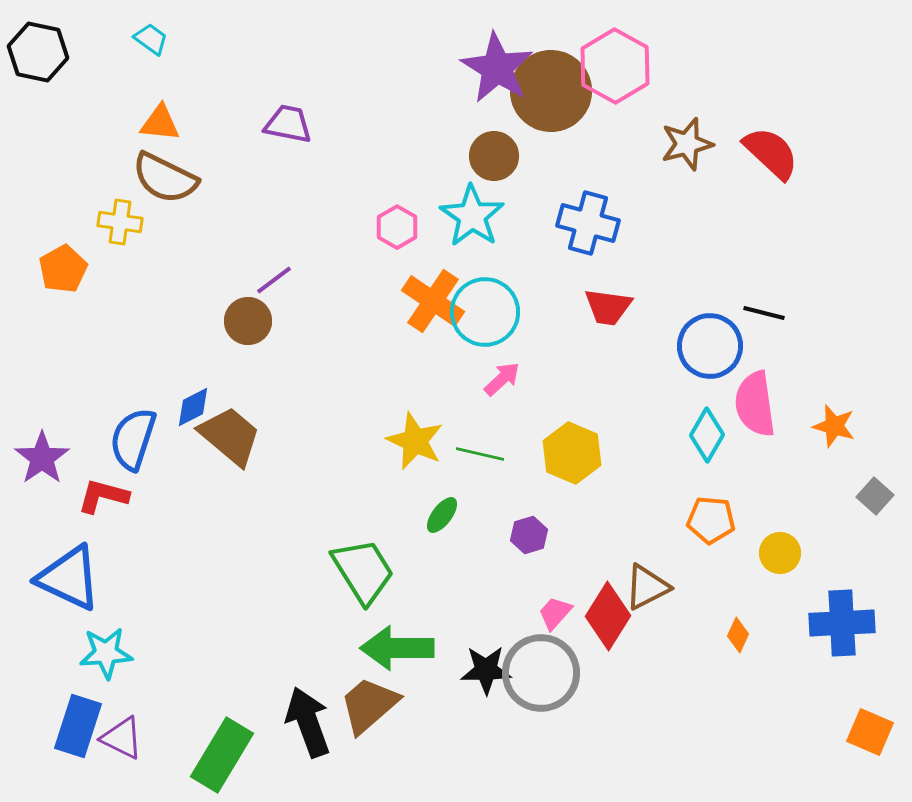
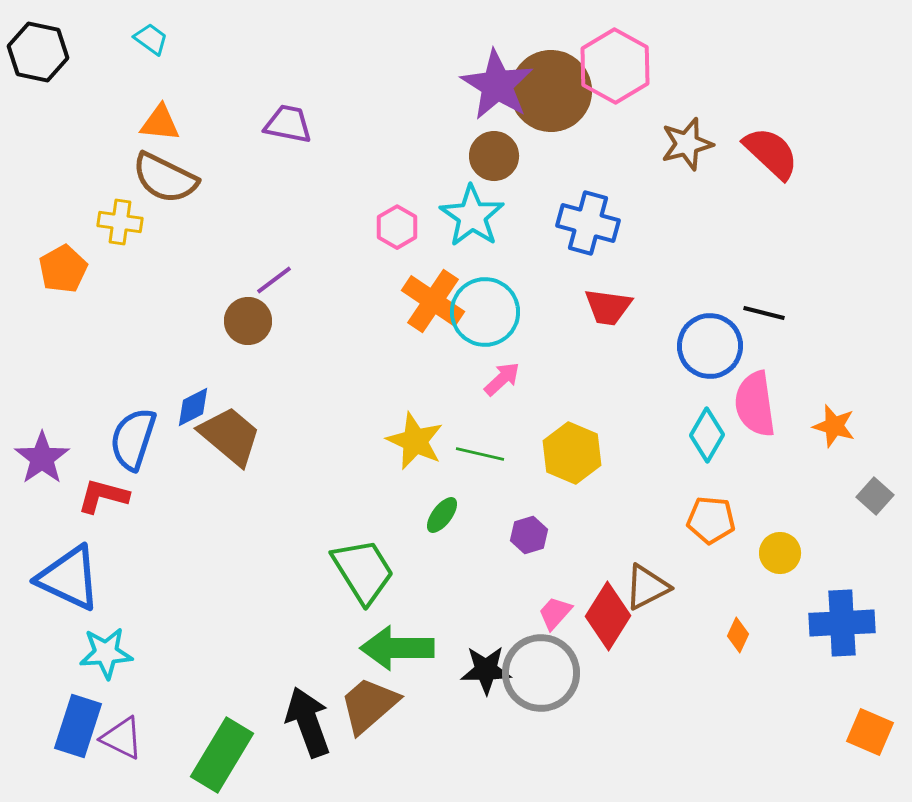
purple star at (497, 68): moved 17 px down
